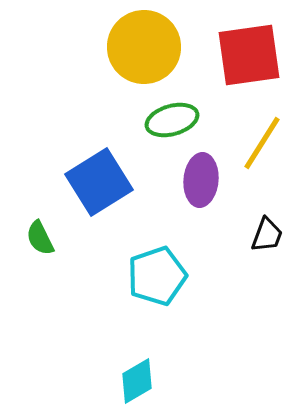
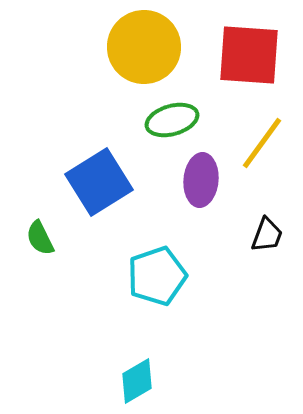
red square: rotated 12 degrees clockwise
yellow line: rotated 4 degrees clockwise
